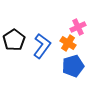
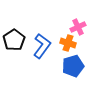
orange cross: rotated 14 degrees counterclockwise
